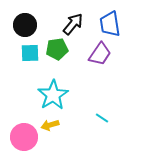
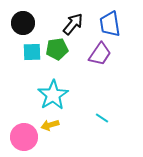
black circle: moved 2 px left, 2 px up
cyan square: moved 2 px right, 1 px up
